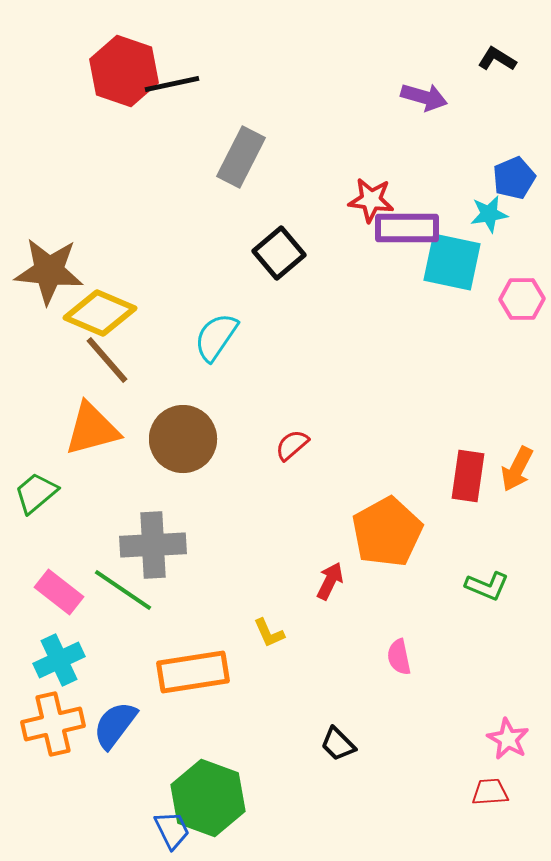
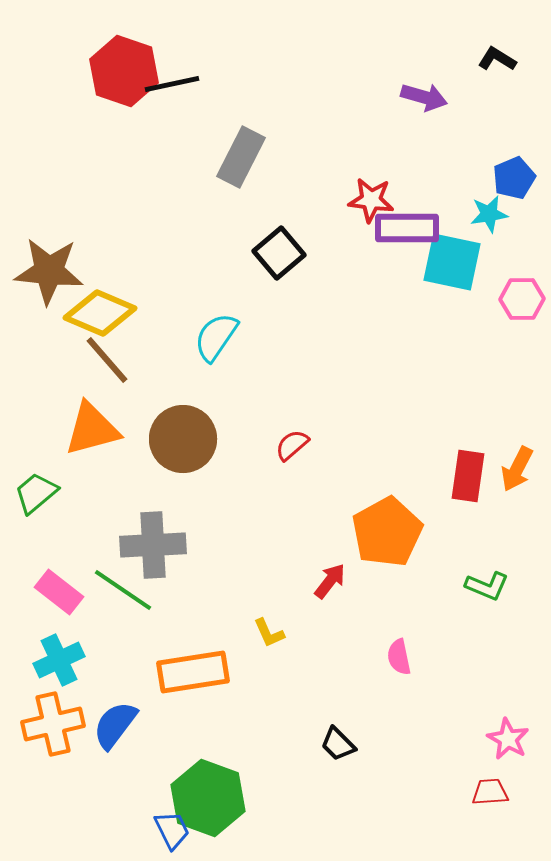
red arrow: rotated 12 degrees clockwise
